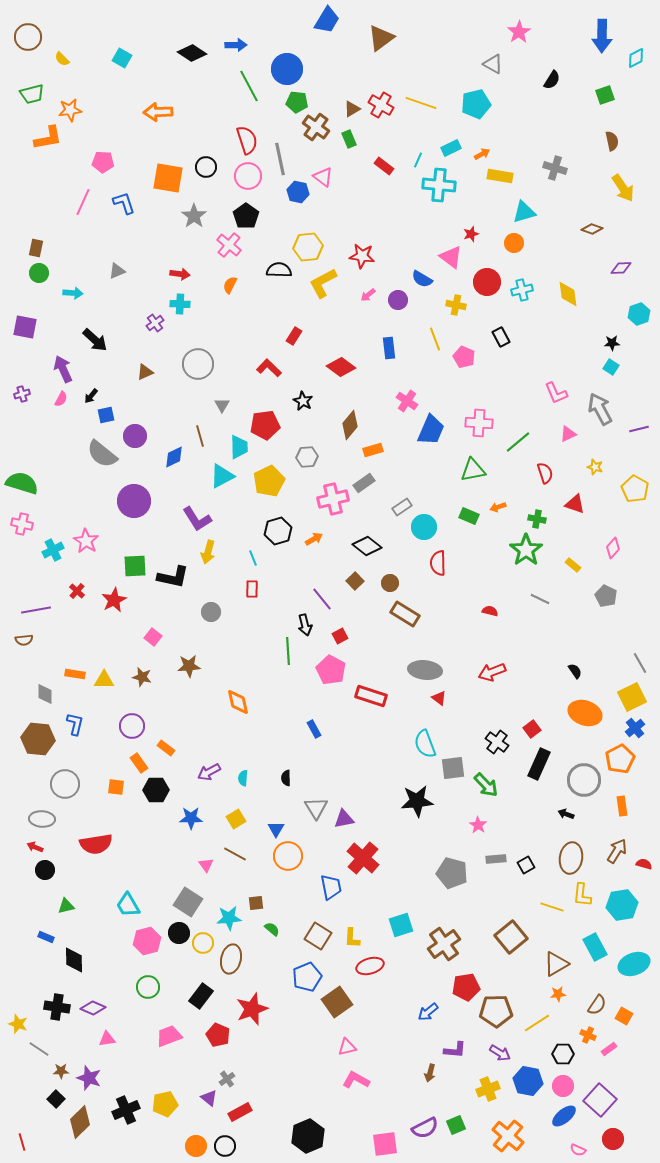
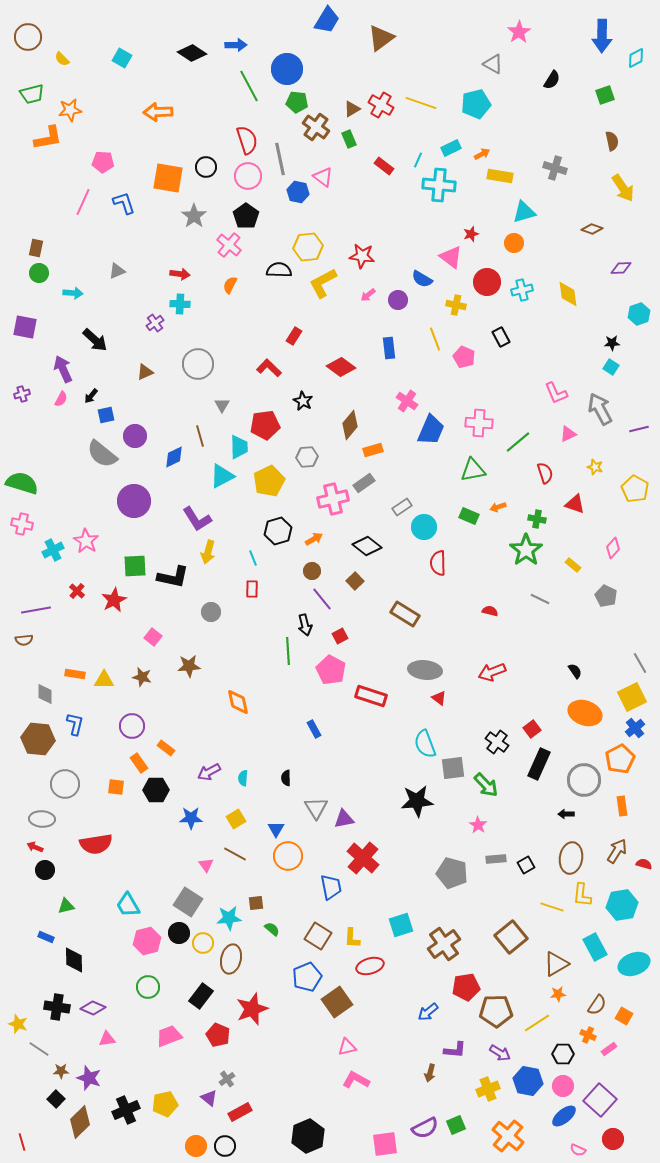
brown circle at (390, 583): moved 78 px left, 12 px up
black arrow at (566, 814): rotated 21 degrees counterclockwise
